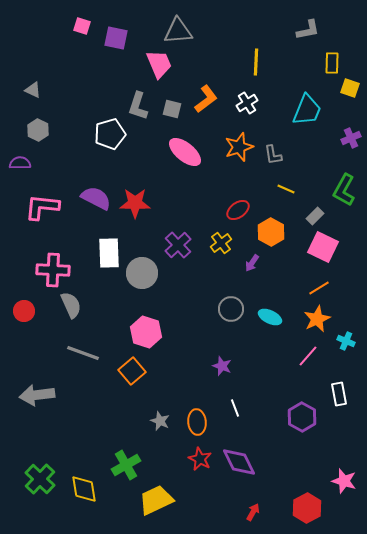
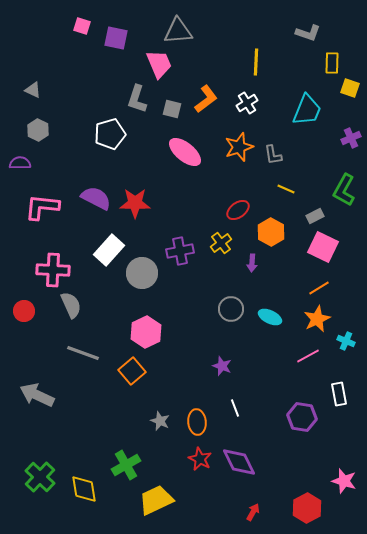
gray L-shape at (308, 30): moved 3 px down; rotated 30 degrees clockwise
gray L-shape at (138, 106): moved 1 px left, 7 px up
gray rectangle at (315, 216): rotated 18 degrees clockwise
purple cross at (178, 245): moved 2 px right, 6 px down; rotated 32 degrees clockwise
white rectangle at (109, 253): moved 3 px up; rotated 44 degrees clockwise
purple arrow at (252, 263): rotated 30 degrees counterclockwise
pink hexagon at (146, 332): rotated 16 degrees clockwise
pink line at (308, 356): rotated 20 degrees clockwise
gray arrow at (37, 395): rotated 32 degrees clockwise
purple hexagon at (302, 417): rotated 20 degrees counterclockwise
green cross at (40, 479): moved 2 px up
